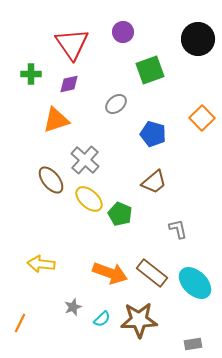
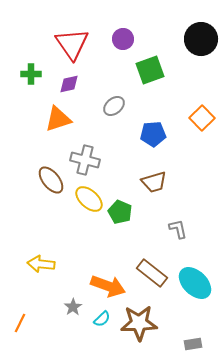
purple circle: moved 7 px down
black circle: moved 3 px right
gray ellipse: moved 2 px left, 2 px down
orange triangle: moved 2 px right, 1 px up
blue pentagon: rotated 20 degrees counterclockwise
gray cross: rotated 28 degrees counterclockwise
brown trapezoid: rotated 24 degrees clockwise
green pentagon: moved 2 px up
orange arrow: moved 2 px left, 13 px down
gray star: rotated 12 degrees counterclockwise
brown star: moved 3 px down
